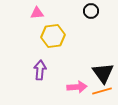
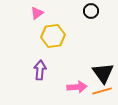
pink triangle: rotated 32 degrees counterclockwise
